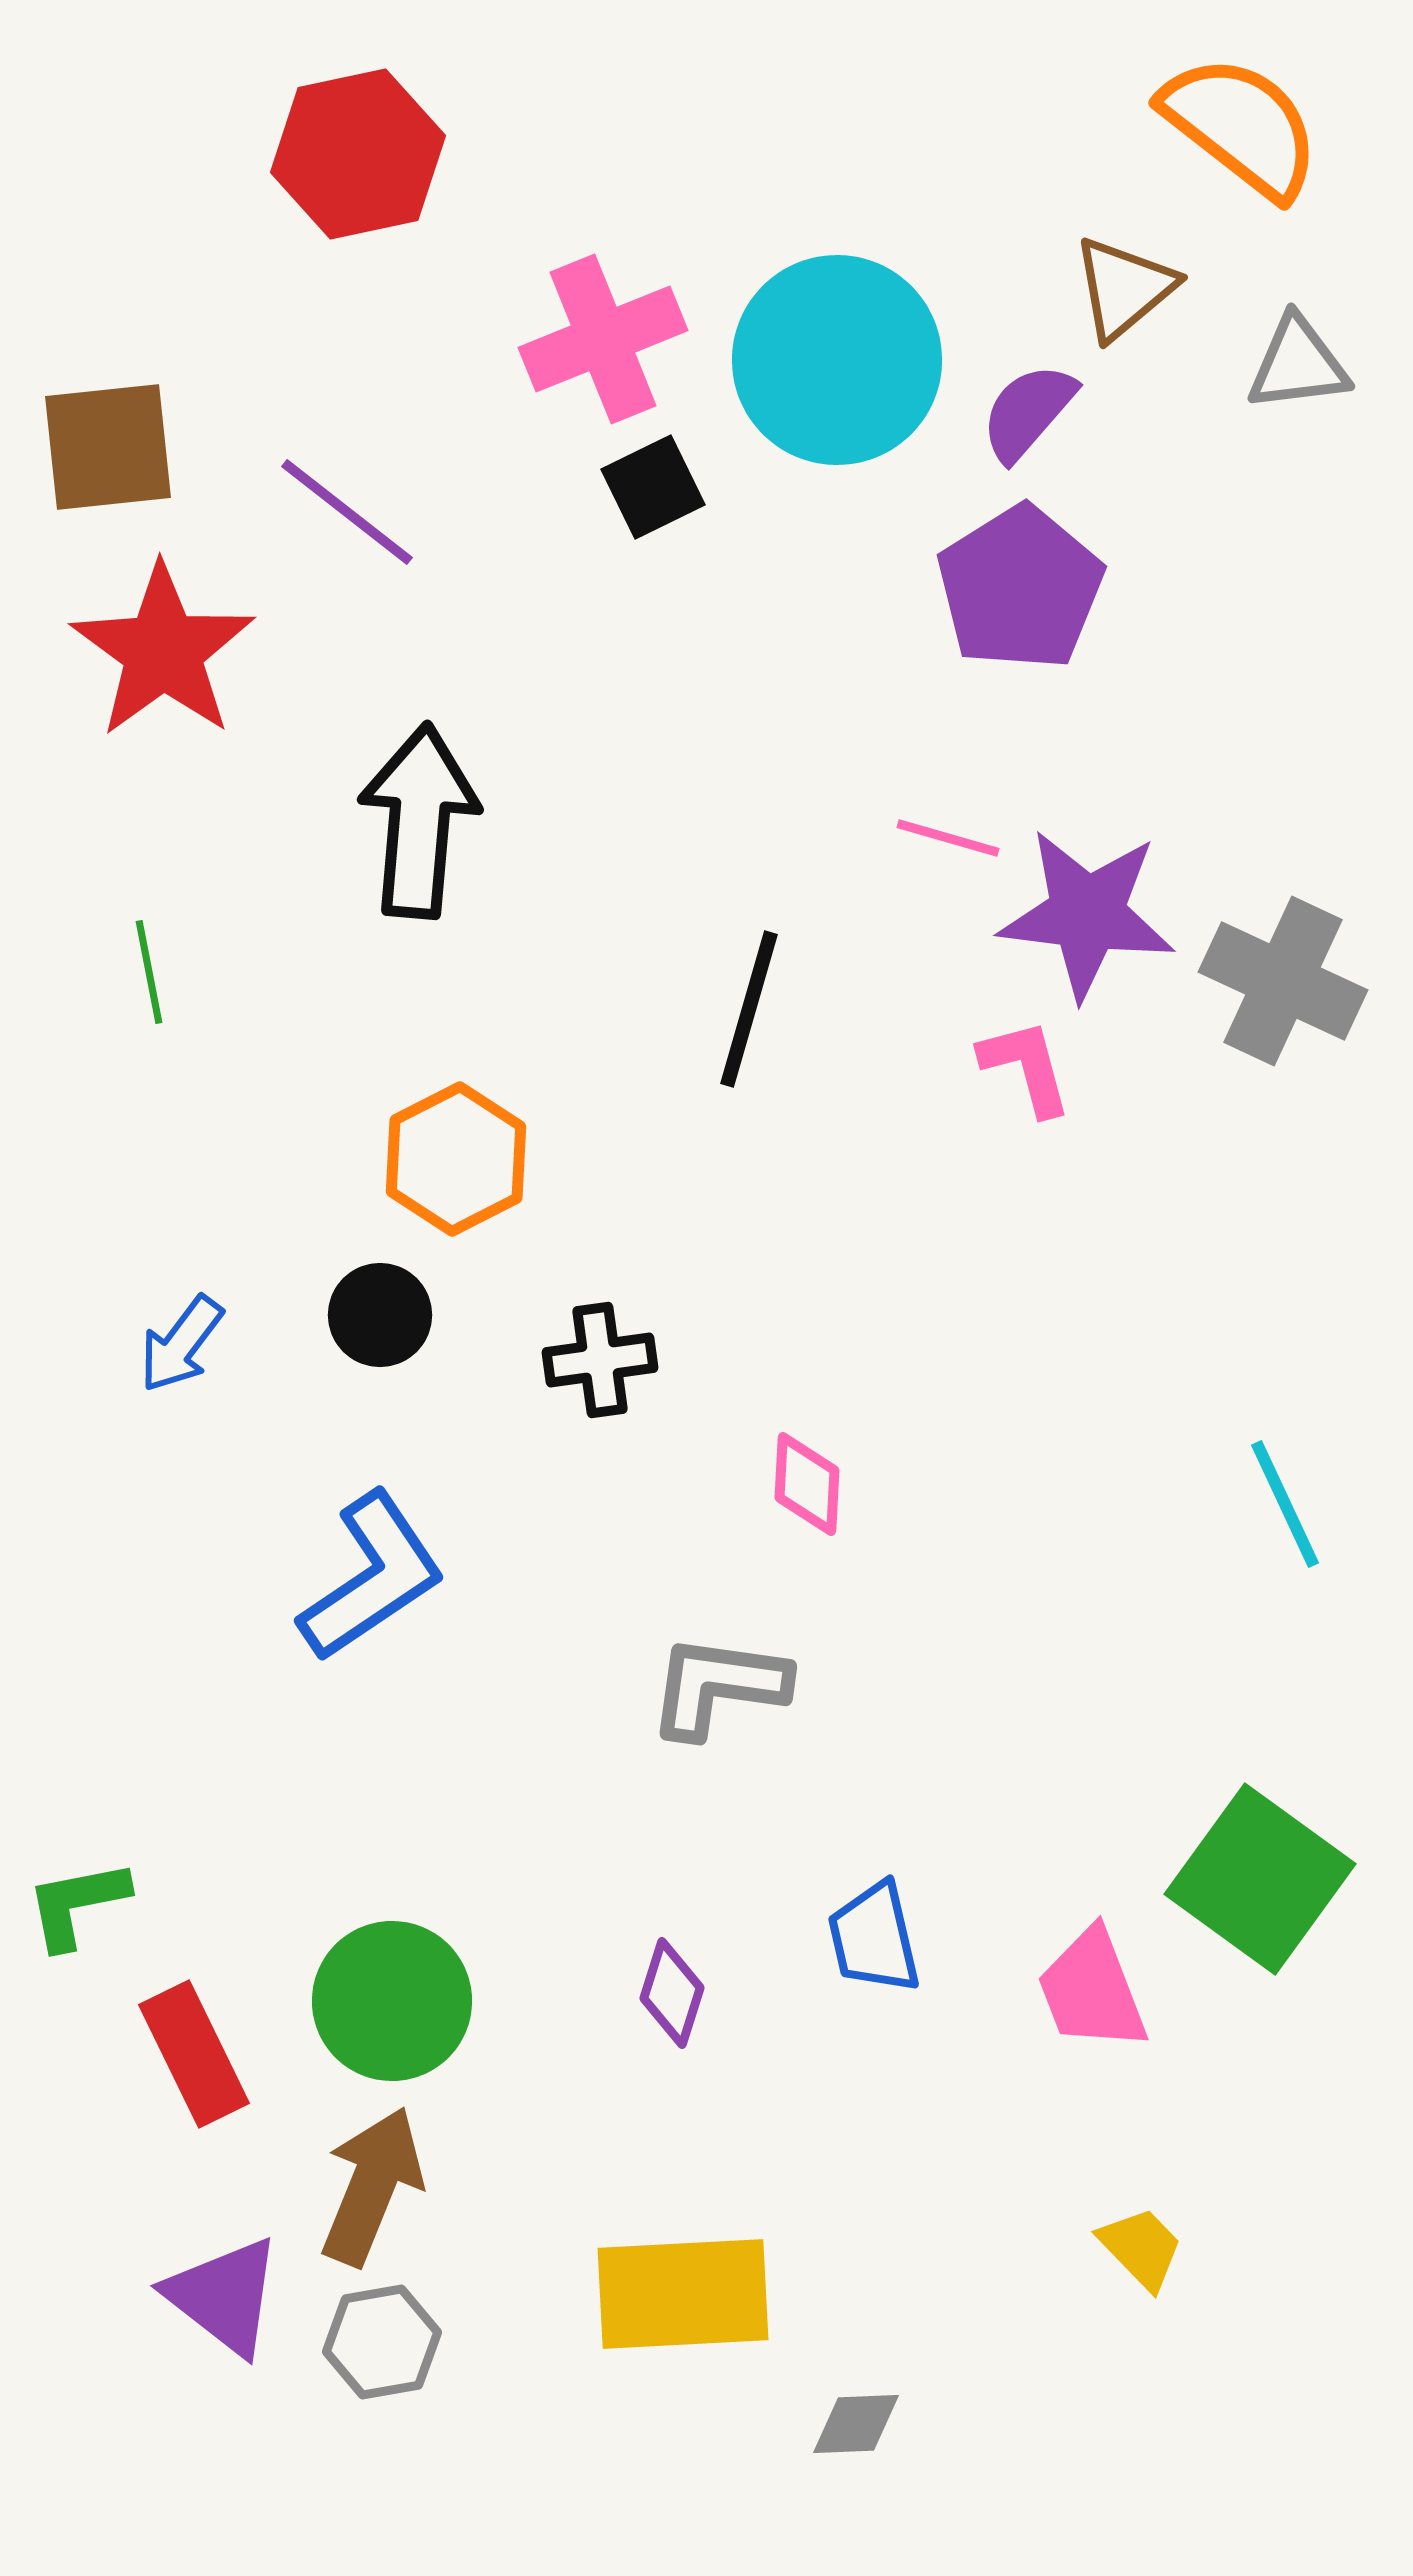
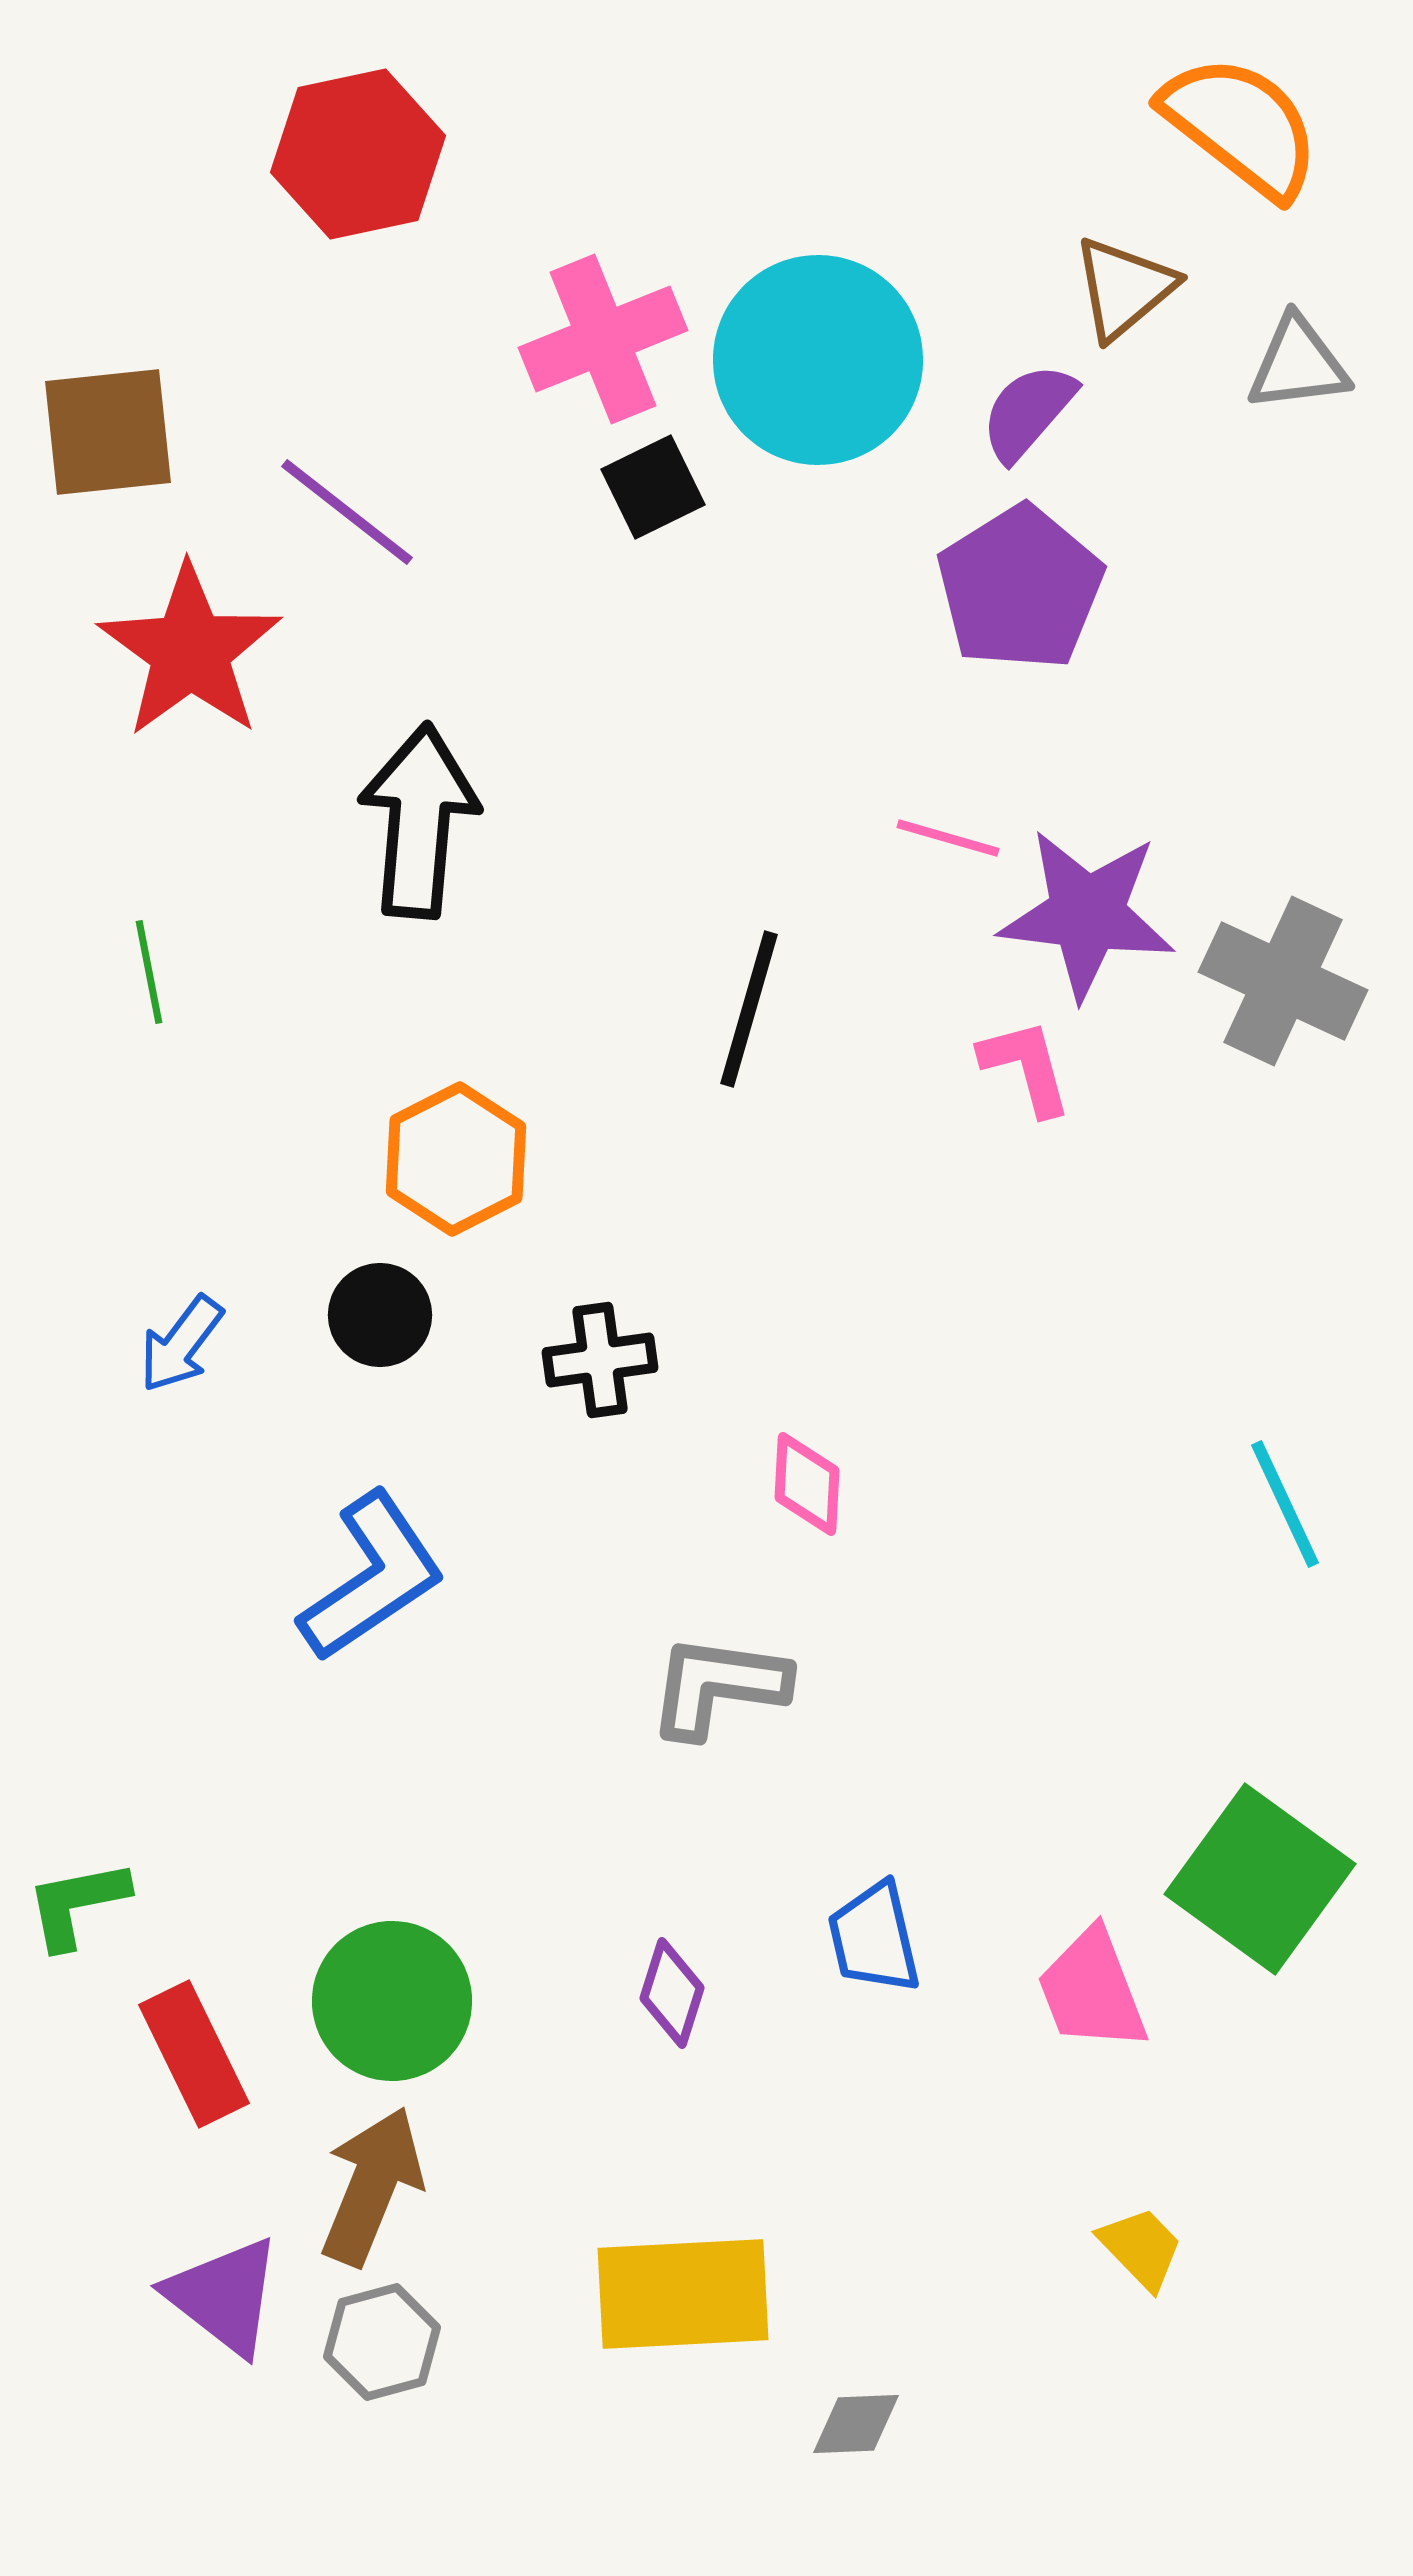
cyan circle: moved 19 px left
brown square: moved 15 px up
red star: moved 27 px right
gray hexagon: rotated 5 degrees counterclockwise
